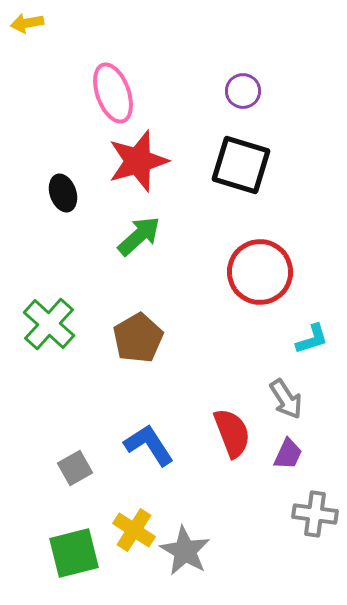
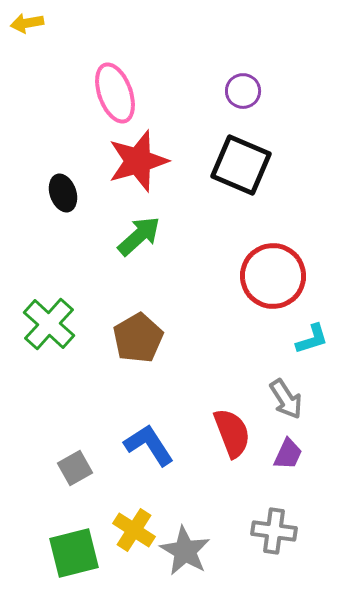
pink ellipse: moved 2 px right
black square: rotated 6 degrees clockwise
red circle: moved 13 px right, 4 px down
gray cross: moved 41 px left, 17 px down
